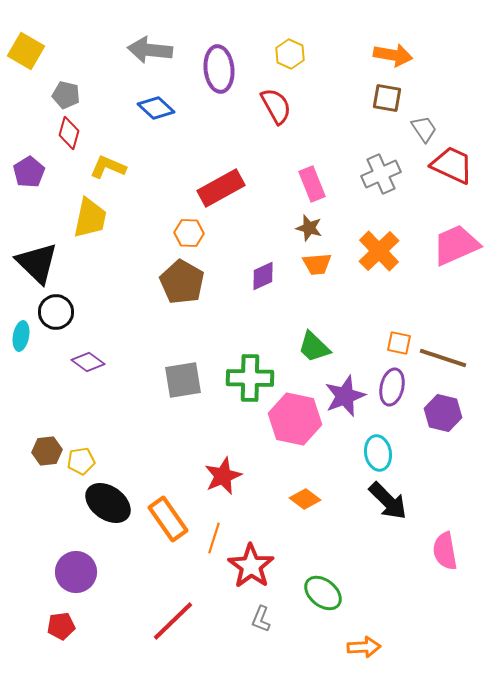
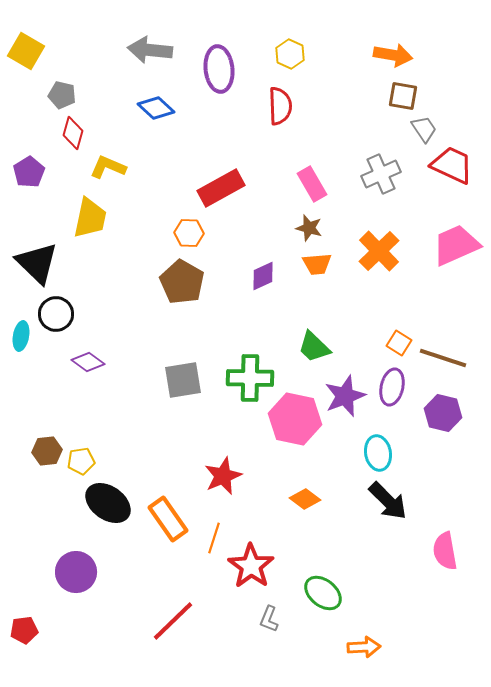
gray pentagon at (66, 95): moved 4 px left
brown square at (387, 98): moved 16 px right, 2 px up
red semicircle at (276, 106): moved 4 px right; rotated 27 degrees clockwise
red diamond at (69, 133): moved 4 px right
pink rectangle at (312, 184): rotated 8 degrees counterclockwise
black circle at (56, 312): moved 2 px down
orange square at (399, 343): rotated 20 degrees clockwise
gray L-shape at (261, 619): moved 8 px right
red pentagon at (61, 626): moved 37 px left, 4 px down
